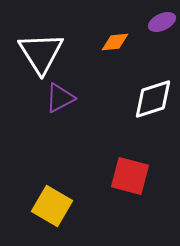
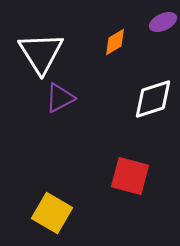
purple ellipse: moved 1 px right
orange diamond: rotated 24 degrees counterclockwise
yellow square: moved 7 px down
